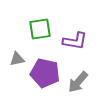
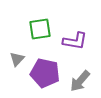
gray triangle: rotated 35 degrees counterclockwise
gray arrow: moved 2 px right, 1 px up
